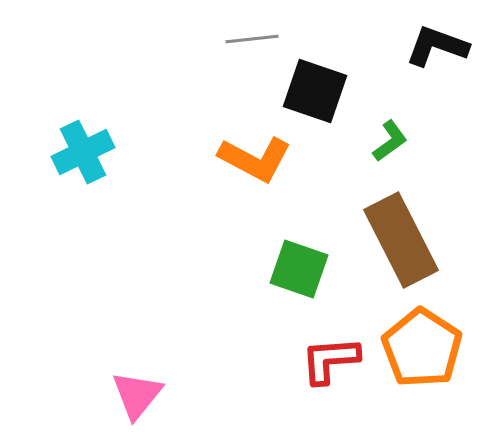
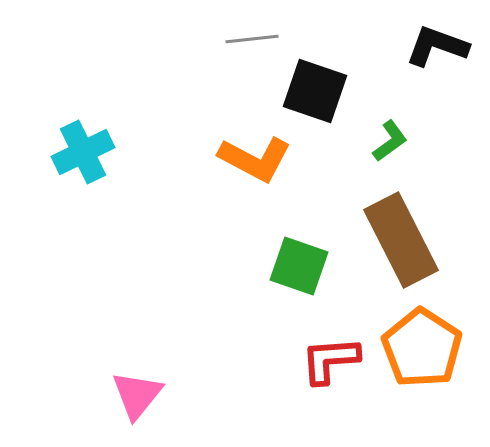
green square: moved 3 px up
